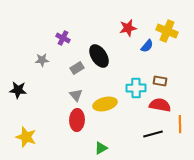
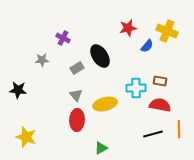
black ellipse: moved 1 px right
orange line: moved 1 px left, 5 px down
